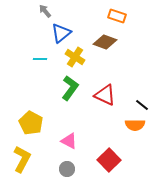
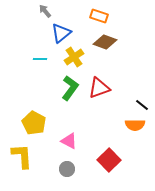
orange rectangle: moved 18 px left
yellow cross: moved 1 px left; rotated 24 degrees clockwise
red triangle: moved 6 px left, 7 px up; rotated 45 degrees counterclockwise
yellow pentagon: moved 3 px right
yellow L-shape: moved 3 px up; rotated 32 degrees counterclockwise
